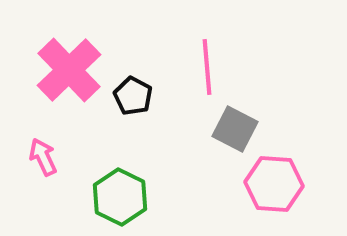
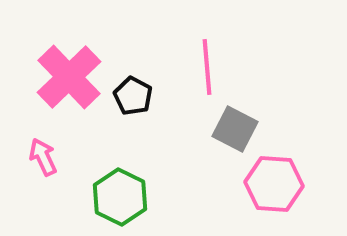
pink cross: moved 7 px down
